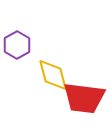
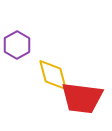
red trapezoid: moved 2 px left
